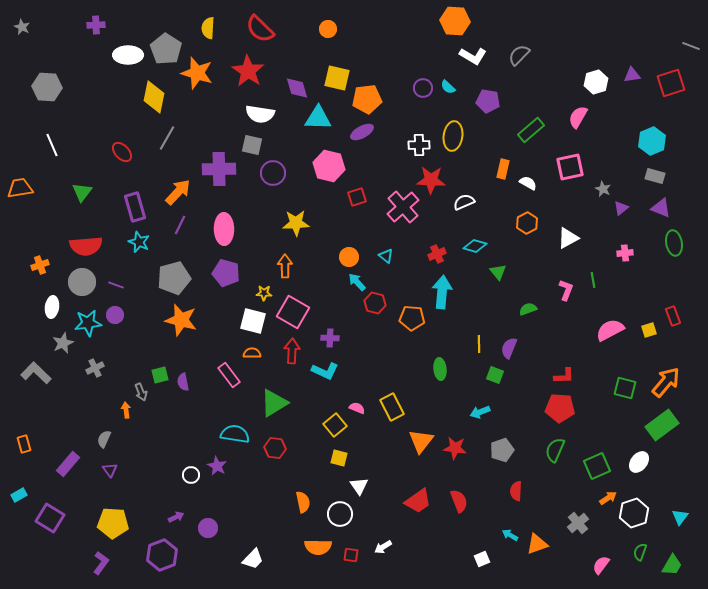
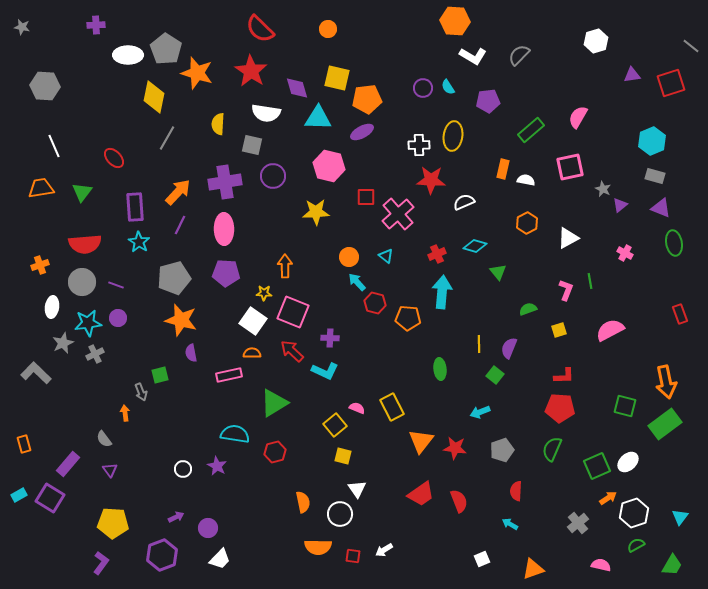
gray star at (22, 27): rotated 14 degrees counterclockwise
yellow semicircle at (208, 28): moved 10 px right, 96 px down
gray line at (691, 46): rotated 18 degrees clockwise
red star at (248, 71): moved 3 px right
white hexagon at (596, 82): moved 41 px up
gray hexagon at (47, 87): moved 2 px left, 1 px up
cyan semicircle at (448, 87): rotated 14 degrees clockwise
purple pentagon at (488, 101): rotated 15 degrees counterclockwise
white semicircle at (260, 114): moved 6 px right, 1 px up
white line at (52, 145): moved 2 px right, 1 px down
red ellipse at (122, 152): moved 8 px left, 6 px down
purple cross at (219, 169): moved 6 px right, 13 px down; rotated 8 degrees counterclockwise
purple circle at (273, 173): moved 3 px down
white semicircle at (528, 183): moved 2 px left, 3 px up; rotated 18 degrees counterclockwise
orange trapezoid at (20, 188): moved 21 px right
red square at (357, 197): moved 9 px right; rotated 18 degrees clockwise
purple rectangle at (135, 207): rotated 12 degrees clockwise
pink cross at (403, 207): moved 5 px left, 7 px down
purple triangle at (621, 208): moved 1 px left, 3 px up
yellow star at (296, 223): moved 20 px right, 11 px up
cyan star at (139, 242): rotated 10 degrees clockwise
red semicircle at (86, 246): moved 1 px left, 2 px up
pink cross at (625, 253): rotated 35 degrees clockwise
purple pentagon at (226, 273): rotated 12 degrees counterclockwise
green line at (593, 280): moved 3 px left, 1 px down
pink square at (293, 312): rotated 8 degrees counterclockwise
purple circle at (115, 315): moved 3 px right, 3 px down
red rectangle at (673, 316): moved 7 px right, 2 px up
orange pentagon at (412, 318): moved 4 px left
white square at (253, 321): rotated 20 degrees clockwise
yellow square at (649, 330): moved 90 px left
red arrow at (292, 351): rotated 50 degrees counterclockwise
gray cross at (95, 368): moved 14 px up
pink rectangle at (229, 375): rotated 65 degrees counterclockwise
green square at (495, 375): rotated 18 degrees clockwise
purple semicircle at (183, 382): moved 8 px right, 29 px up
orange arrow at (666, 382): rotated 128 degrees clockwise
green square at (625, 388): moved 18 px down
orange arrow at (126, 410): moved 1 px left, 3 px down
green rectangle at (662, 425): moved 3 px right, 1 px up
gray semicircle at (104, 439): rotated 60 degrees counterclockwise
red hexagon at (275, 448): moved 4 px down; rotated 20 degrees counterclockwise
green semicircle at (555, 450): moved 3 px left, 1 px up
yellow square at (339, 458): moved 4 px right, 2 px up
white ellipse at (639, 462): moved 11 px left; rotated 10 degrees clockwise
white circle at (191, 475): moved 8 px left, 6 px up
white triangle at (359, 486): moved 2 px left, 3 px down
red trapezoid at (418, 501): moved 3 px right, 7 px up
purple square at (50, 518): moved 20 px up
cyan arrow at (510, 535): moved 11 px up
orange triangle at (537, 544): moved 4 px left, 25 px down
white arrow at (383, 547): moved 1 px right, 3 px down
green semicircle at (640, 552): moved 4 px left, 7 px up; rotated 42 degrees clockwise
red square at (351, 555): moved 2 px right, 1 px down
white trapezoid at (253, 559): moved 33 px left
pink semicircle at (601, 565): rotated 66 degrees clockwise
